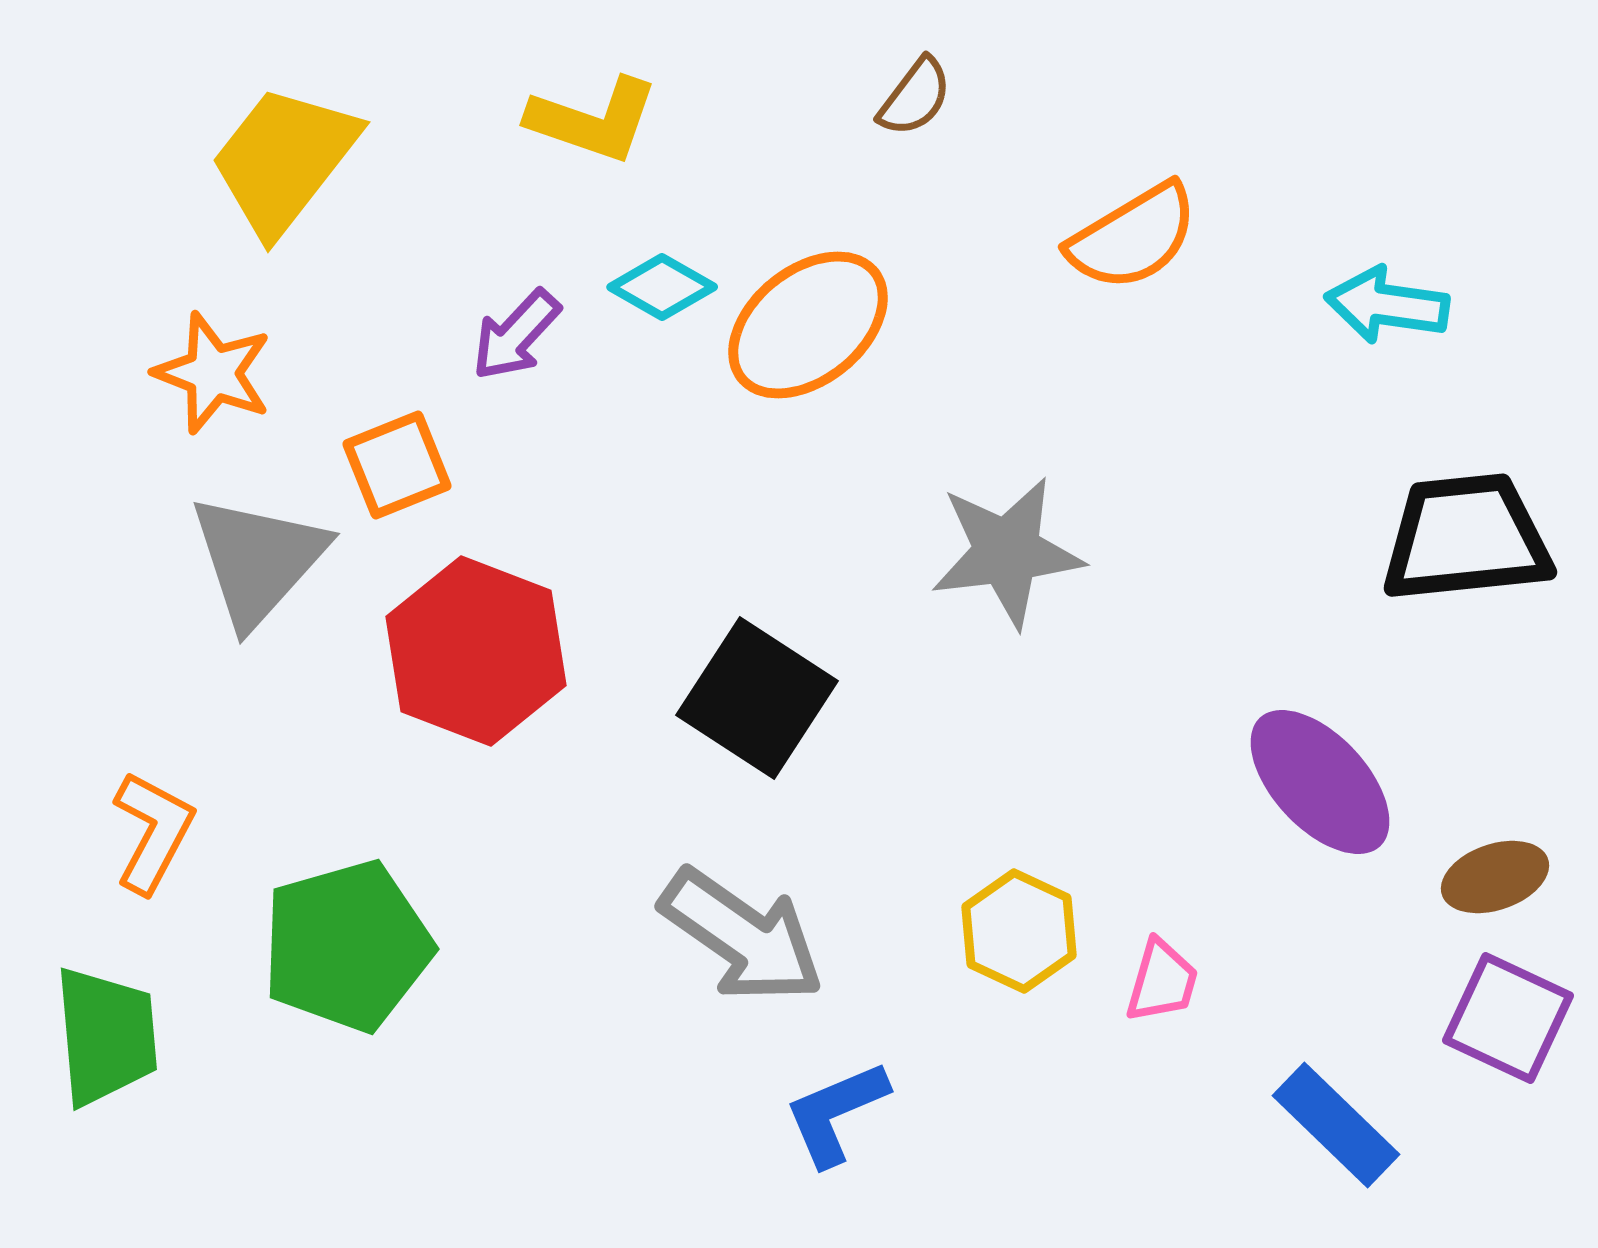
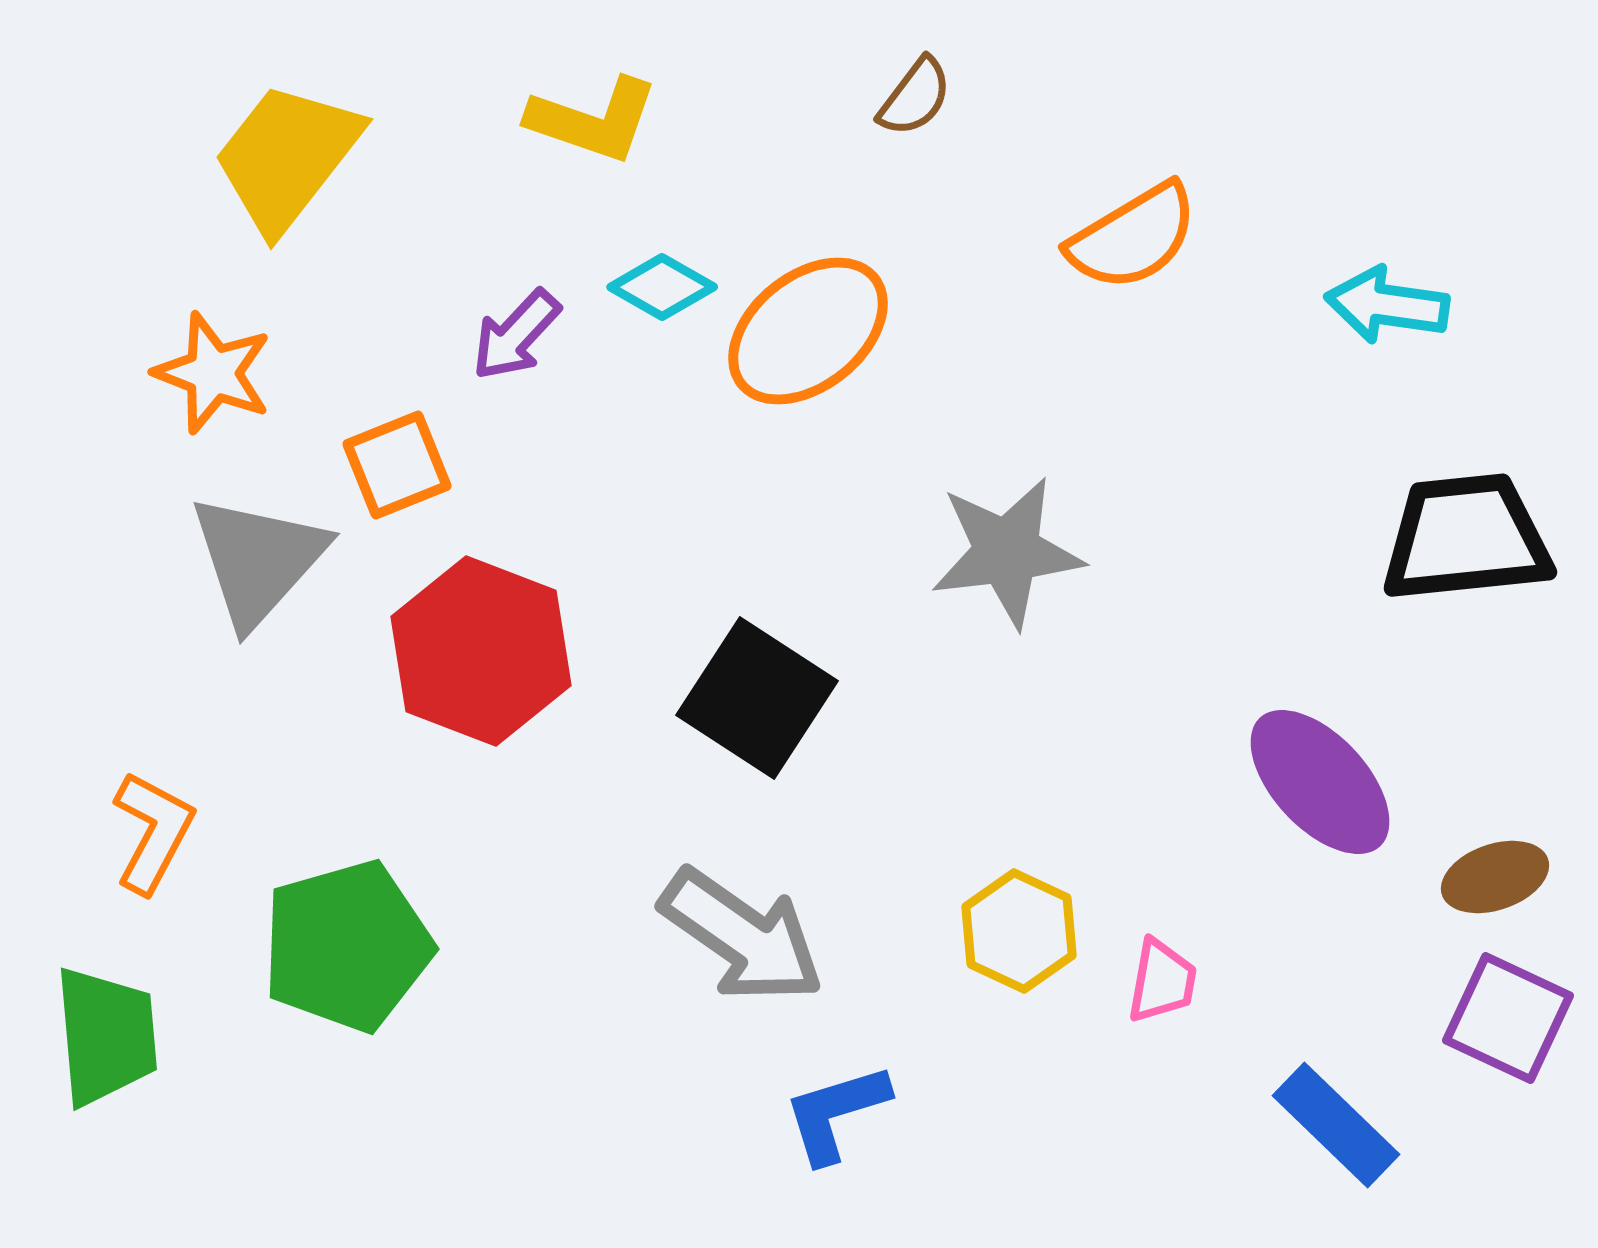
yellow trapezoid: moved 3 px right, 3 px up
orange ellipse: moved 6 px down
red hexagon: moved 5 px right
pink trapezoid: rotated 6 degrees counterclockwise
blue L-shape: rotated 6 degrees clockwise
